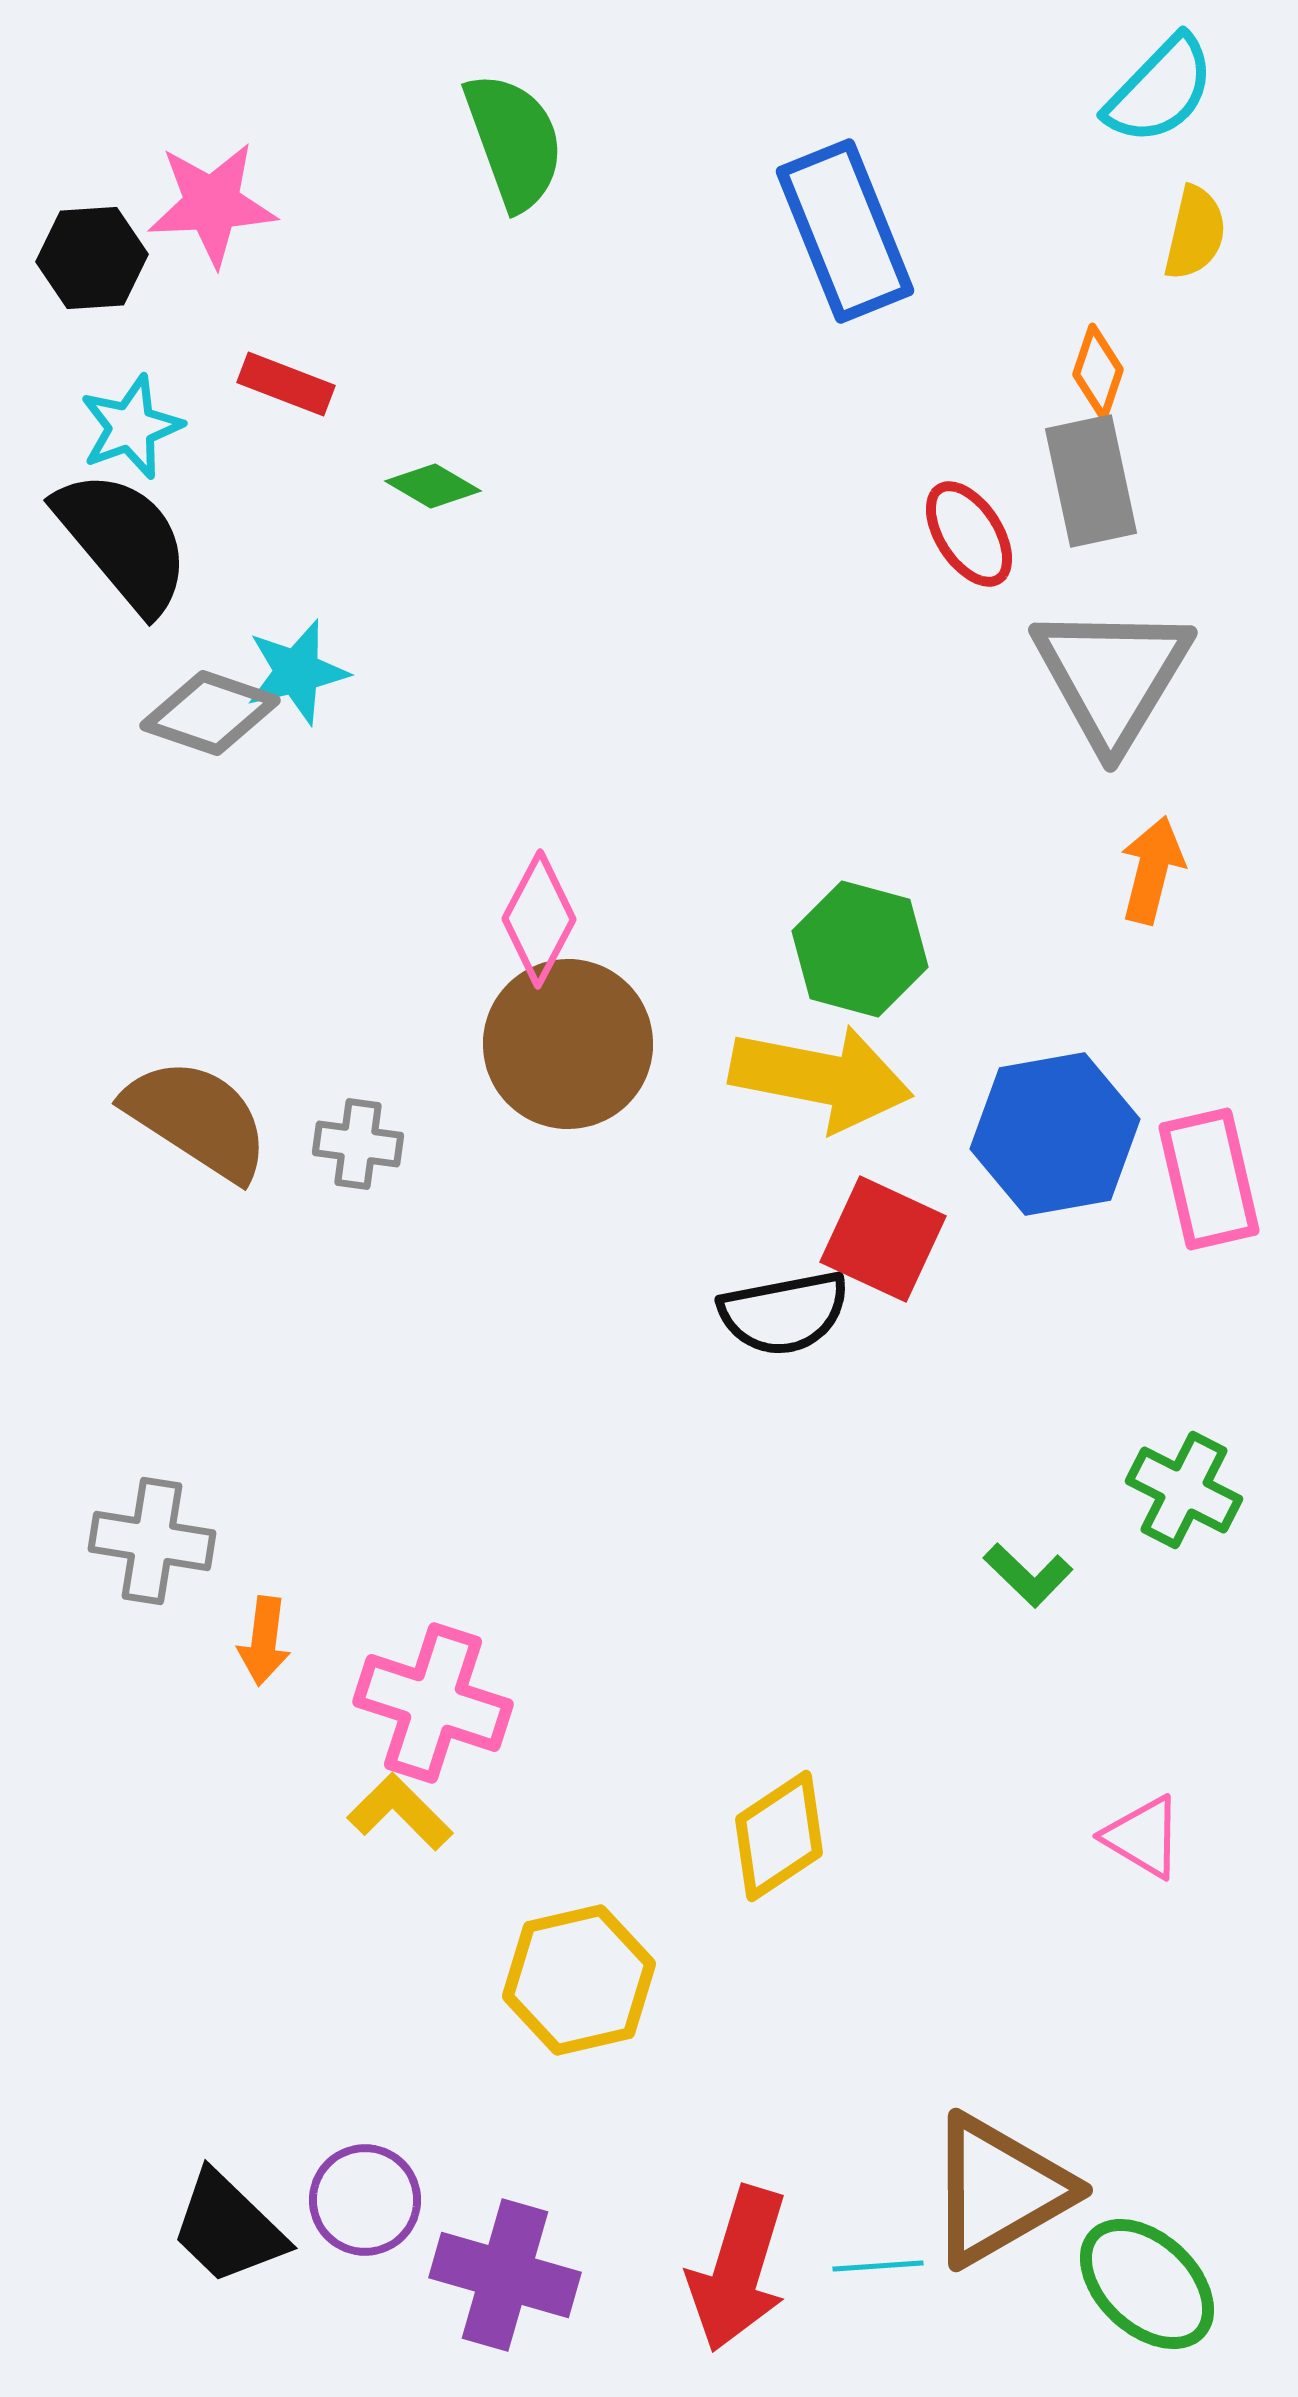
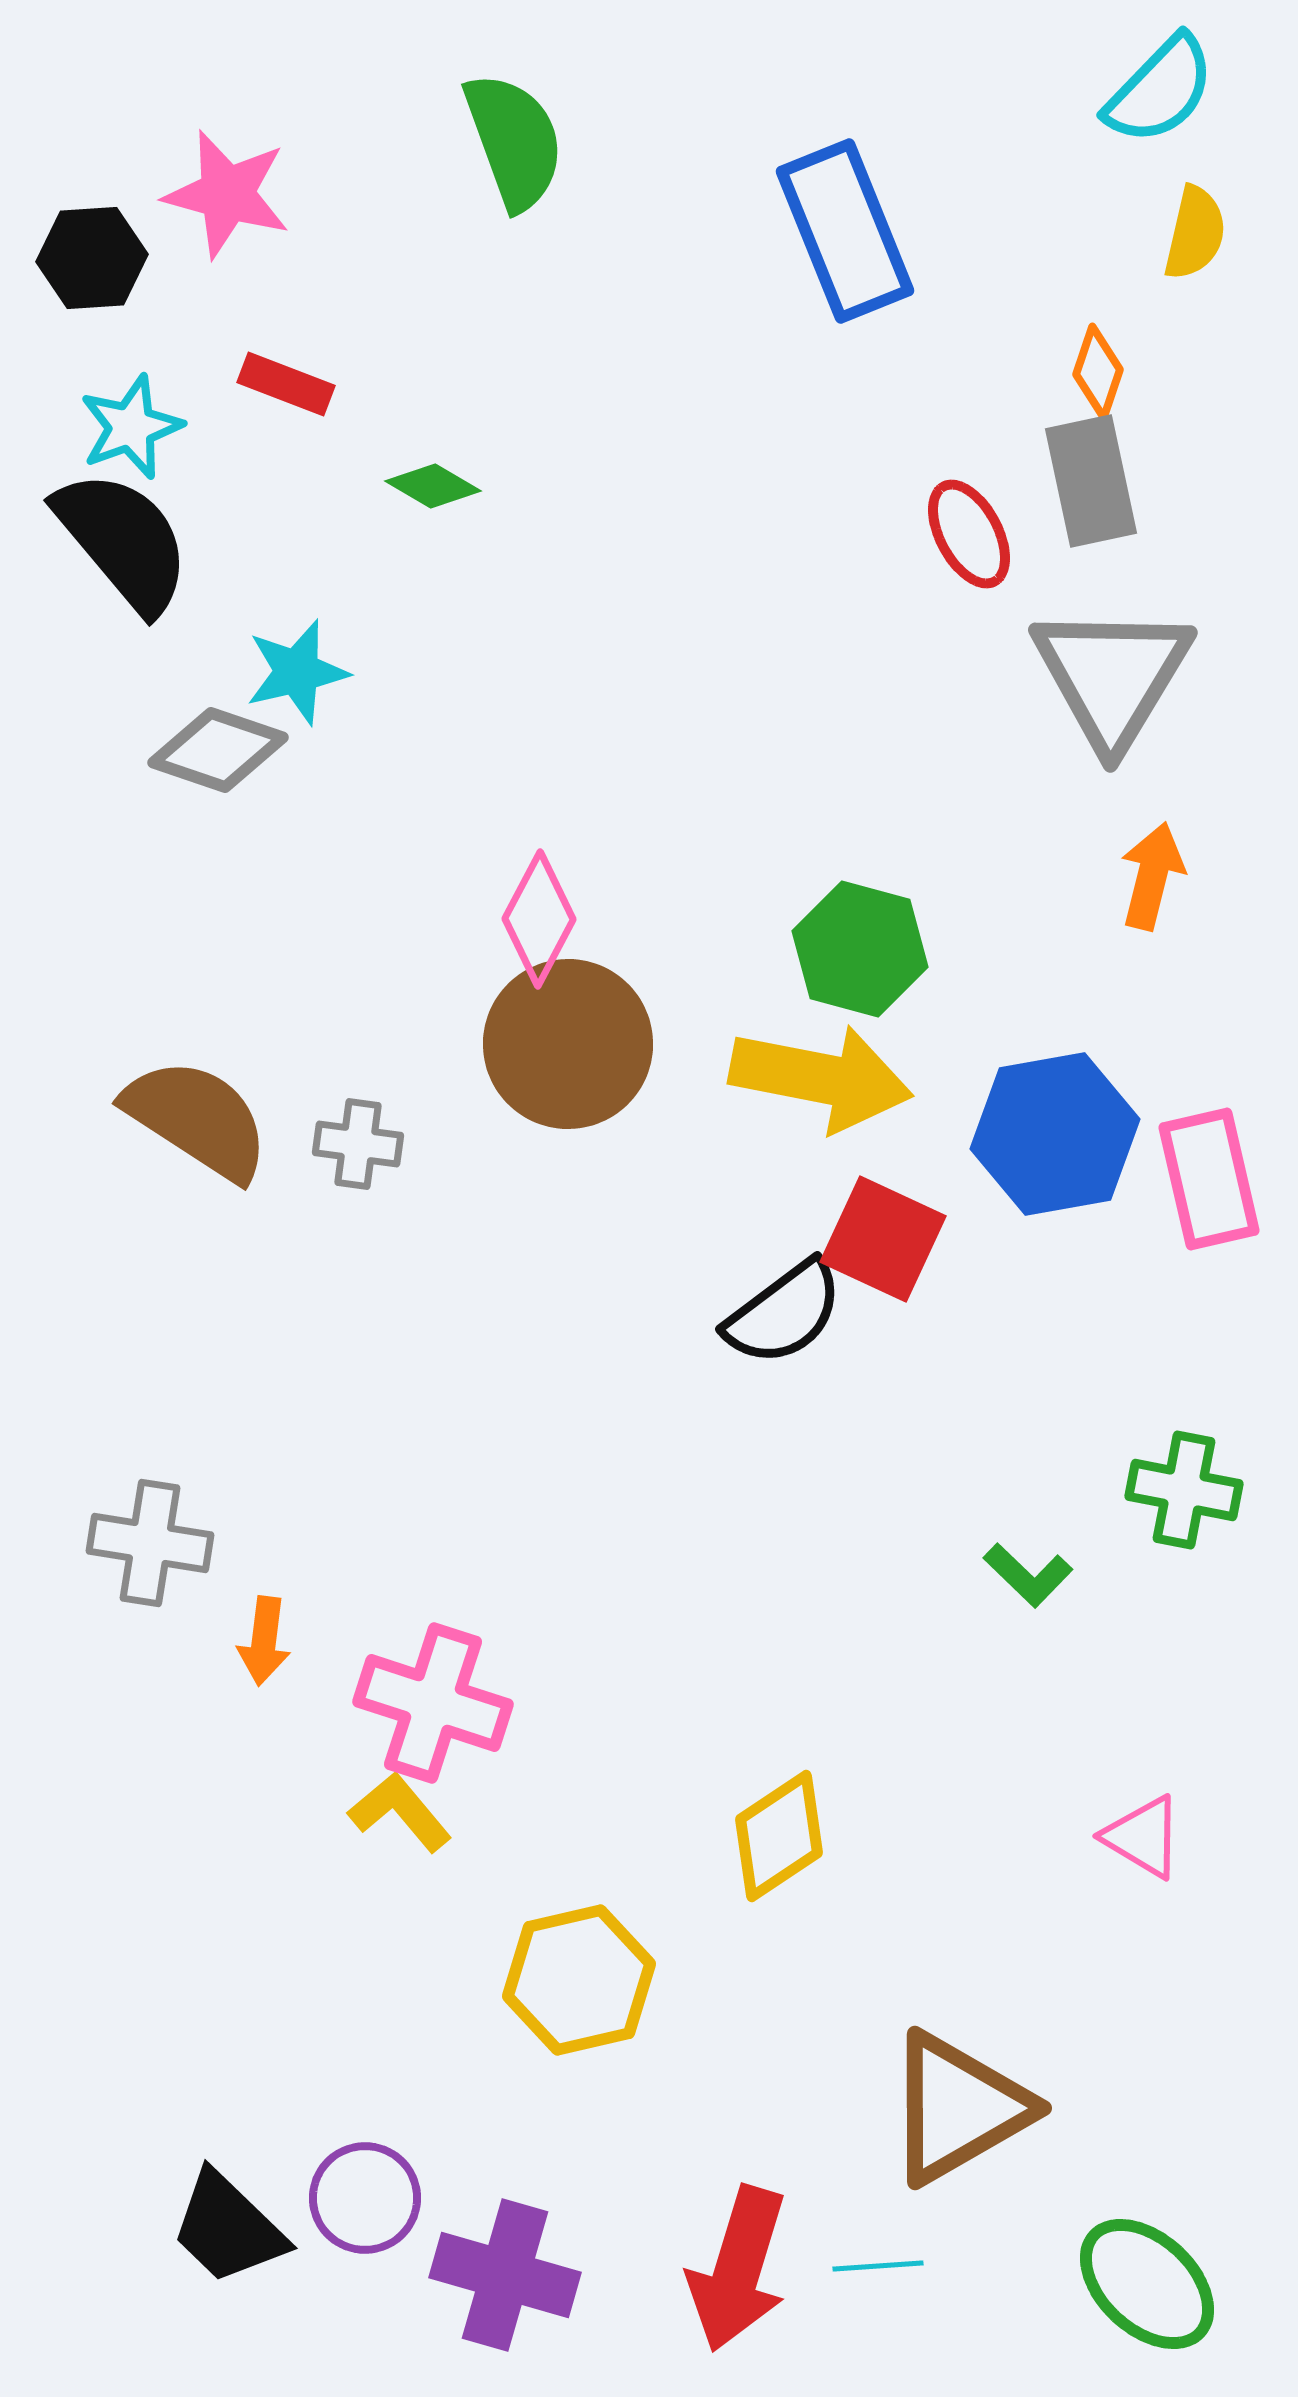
pink star at (212, 204): moved 15 px right, 10 px up; rotated 18 degrees clockwise
red ellipse at (969, 534): rotated 5 degrees clockwise
gray diamond at (210, 713): moved 8 px right, 37 px down
orange arrow at (1152, 870): moved 6 px down
black semicircle at (784, 1313): rotated 26 degrees counterclockwise
green cross at (1184, 1490): rotated 16 degrees counterclockwise
gray cross at (152, 1541): moved 2 px left, 2 px down
yellow L-shape at (400, 1812): rotated 5 degrees clockwise
brown triangle at (999, 2190): moved 41 px left, 82 px up
purple circle at (365, 2200): moved 2 px up
